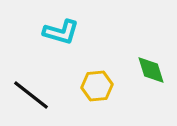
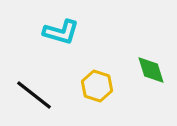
yellow hexagon: rotated 24 degrees clockwise
black line: moved 3 px right
